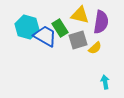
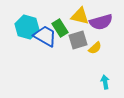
yellow triangle: moved 1 px down
purple semicircle: rotated 65 degrees clockwise
